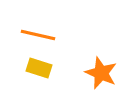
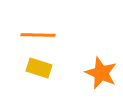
orange line: rotated 12 degrees counterclockwise
